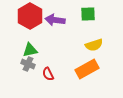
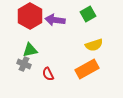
green square: rotated 28 degrees counterclockwise
gray cross: moved 4 px left
